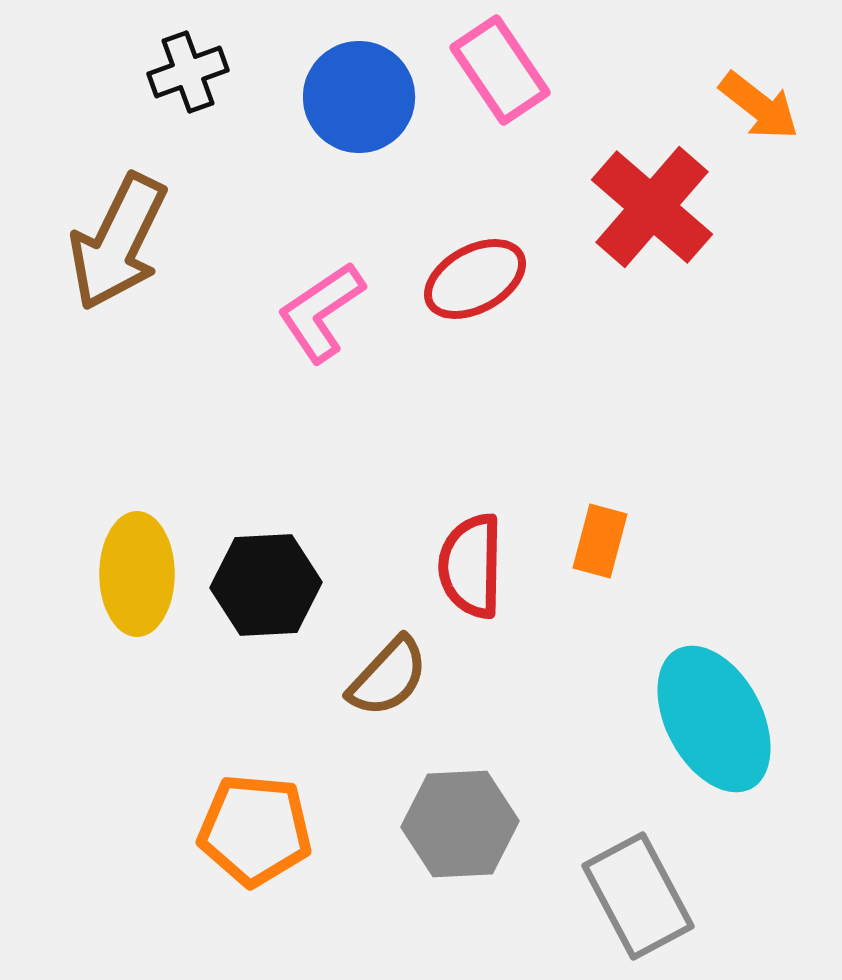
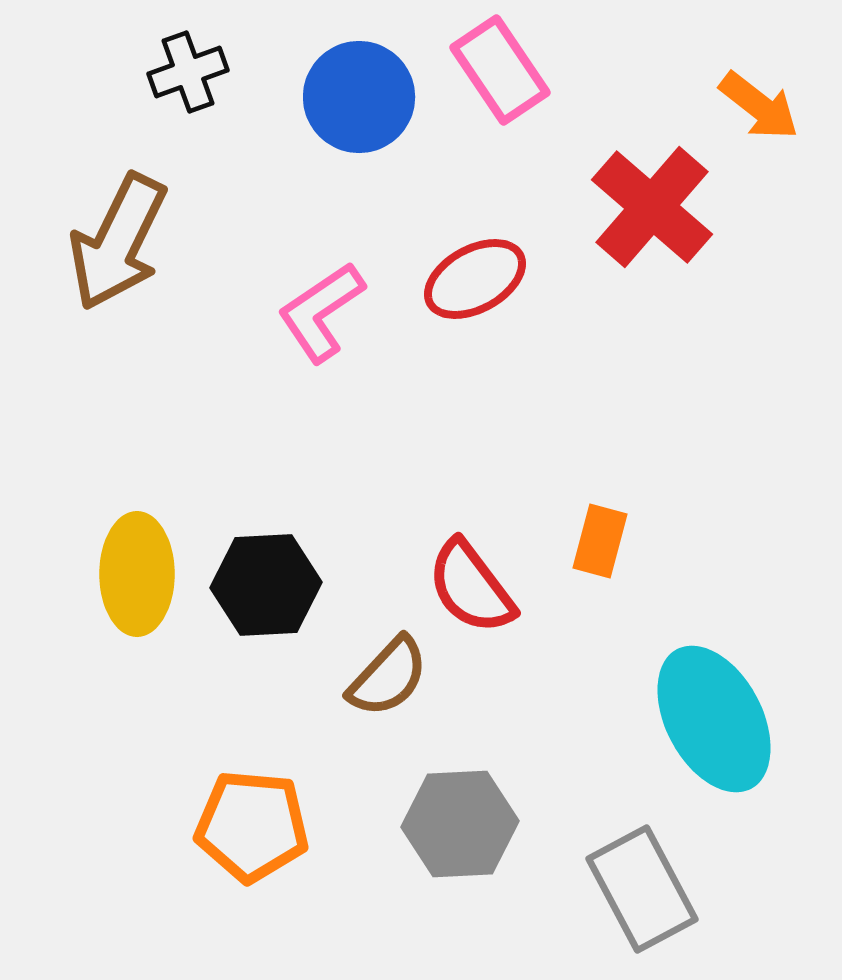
red semicircle: moved 21 px down; rotated 38 degrees counterclockwise
orange pentagon: moved 3 px left, 4 px up
gray rectangle: moved 4 px right, 7 px up
